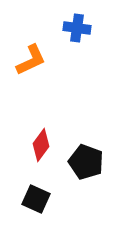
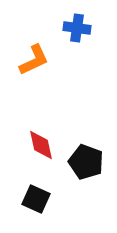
orange L-shape: moved 3 px right
red diamond: rotated 48 degrees counterclockwise
